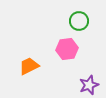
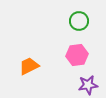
pink hexagon: moved 10 px right, 6 px down
purple star: moved 1 px left; rotated 12 degrees clockwise
